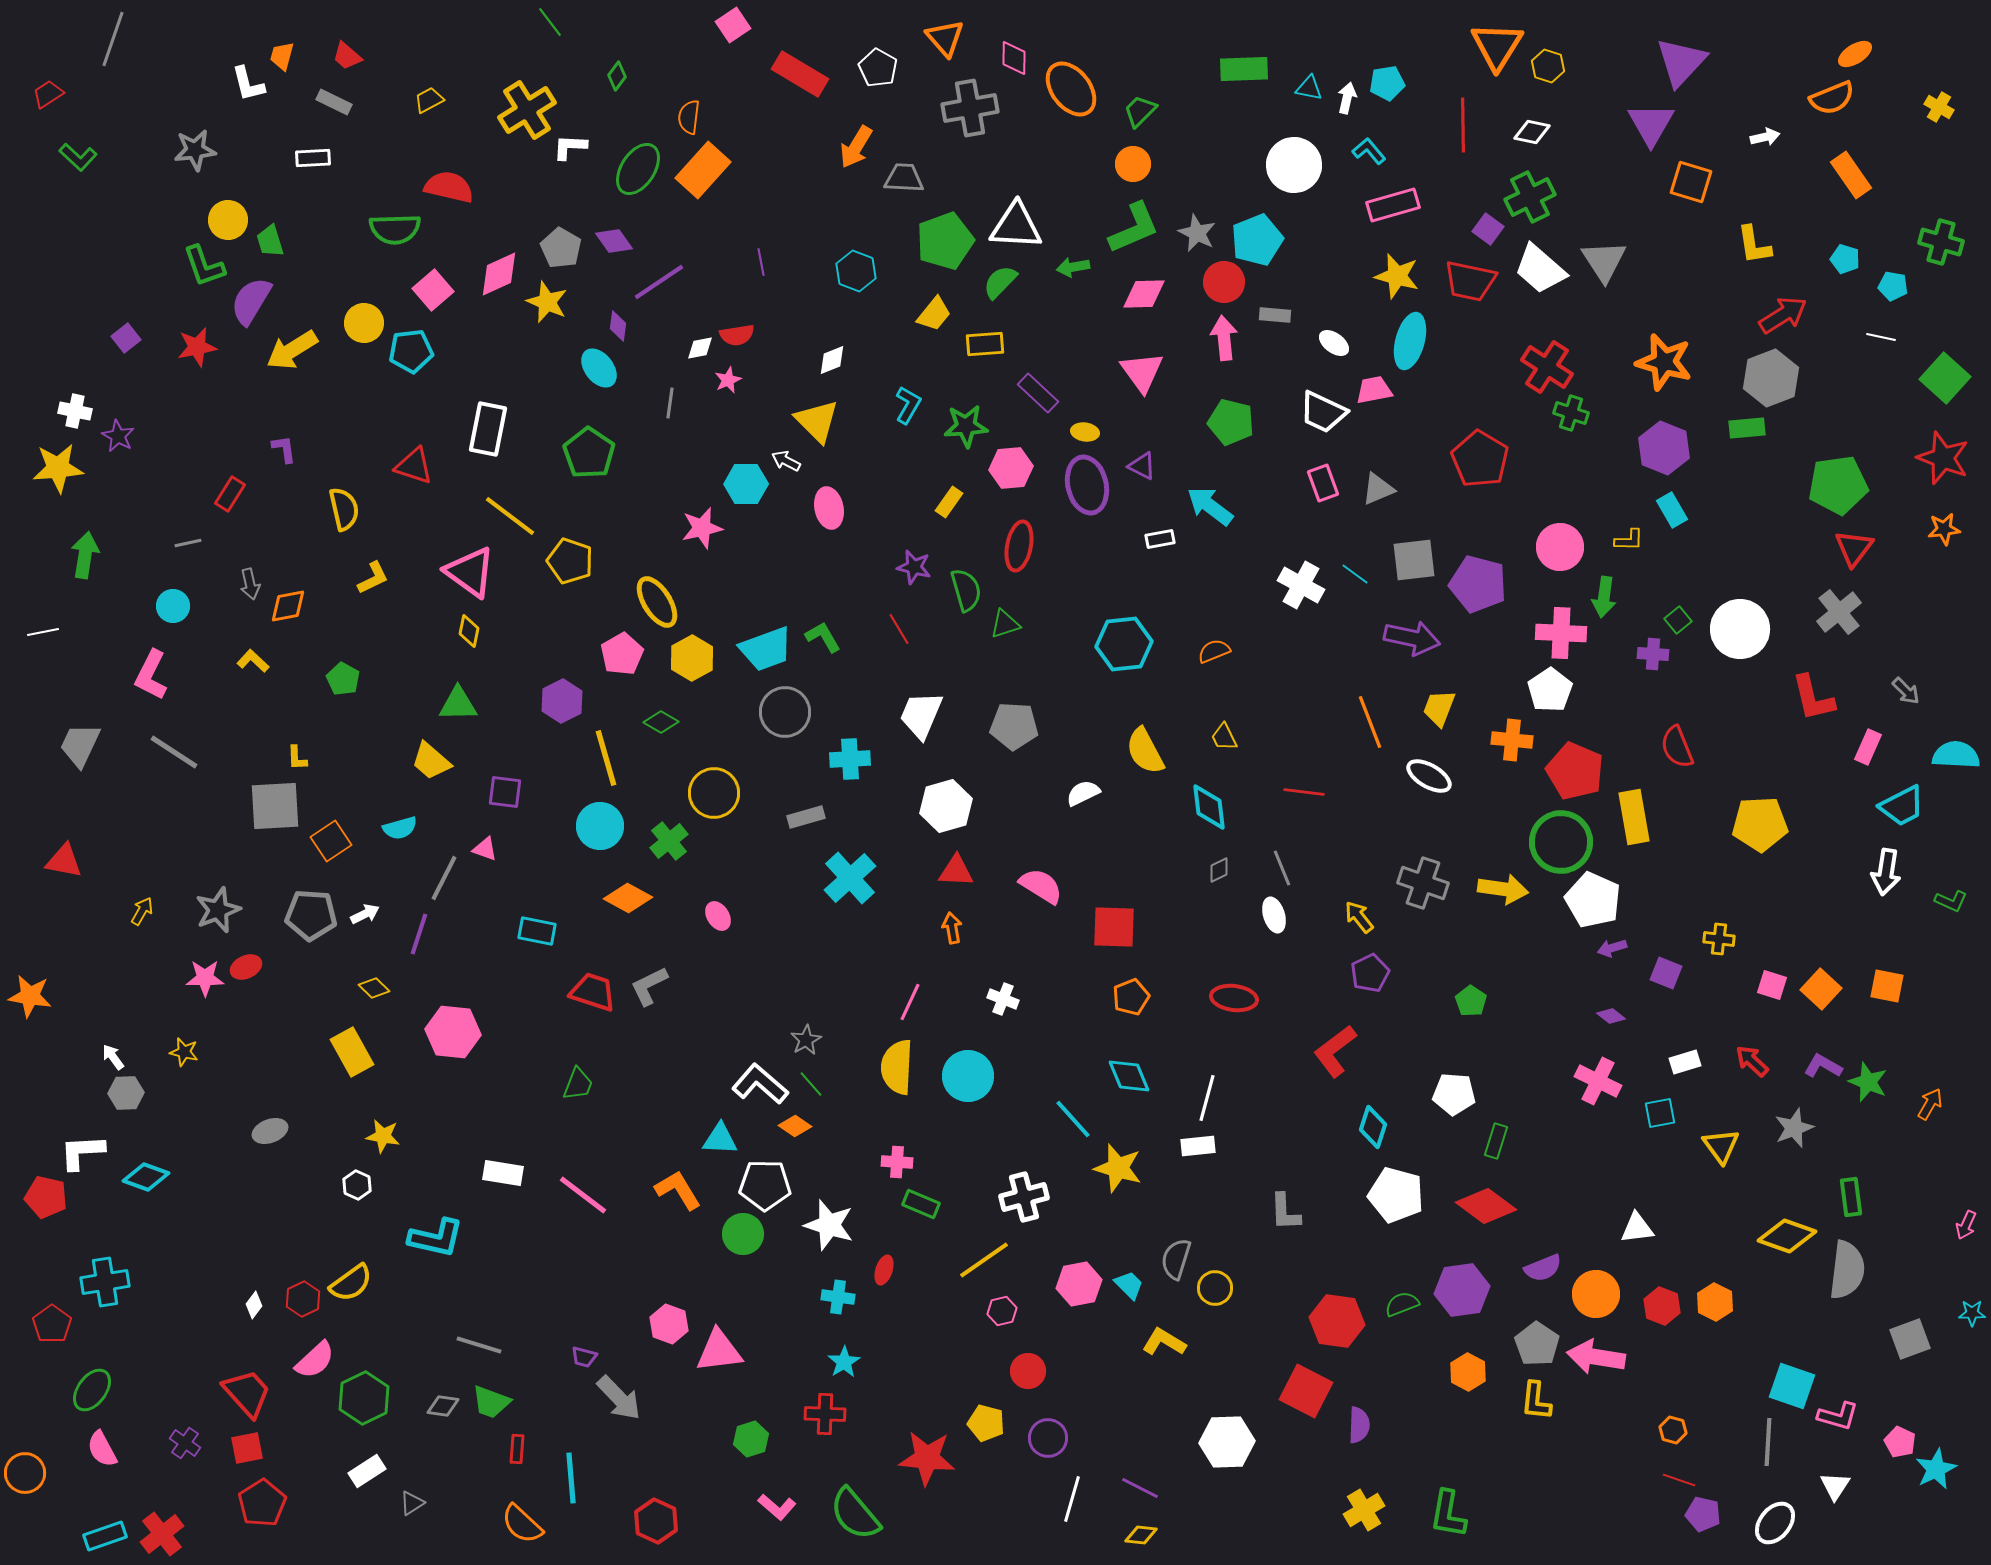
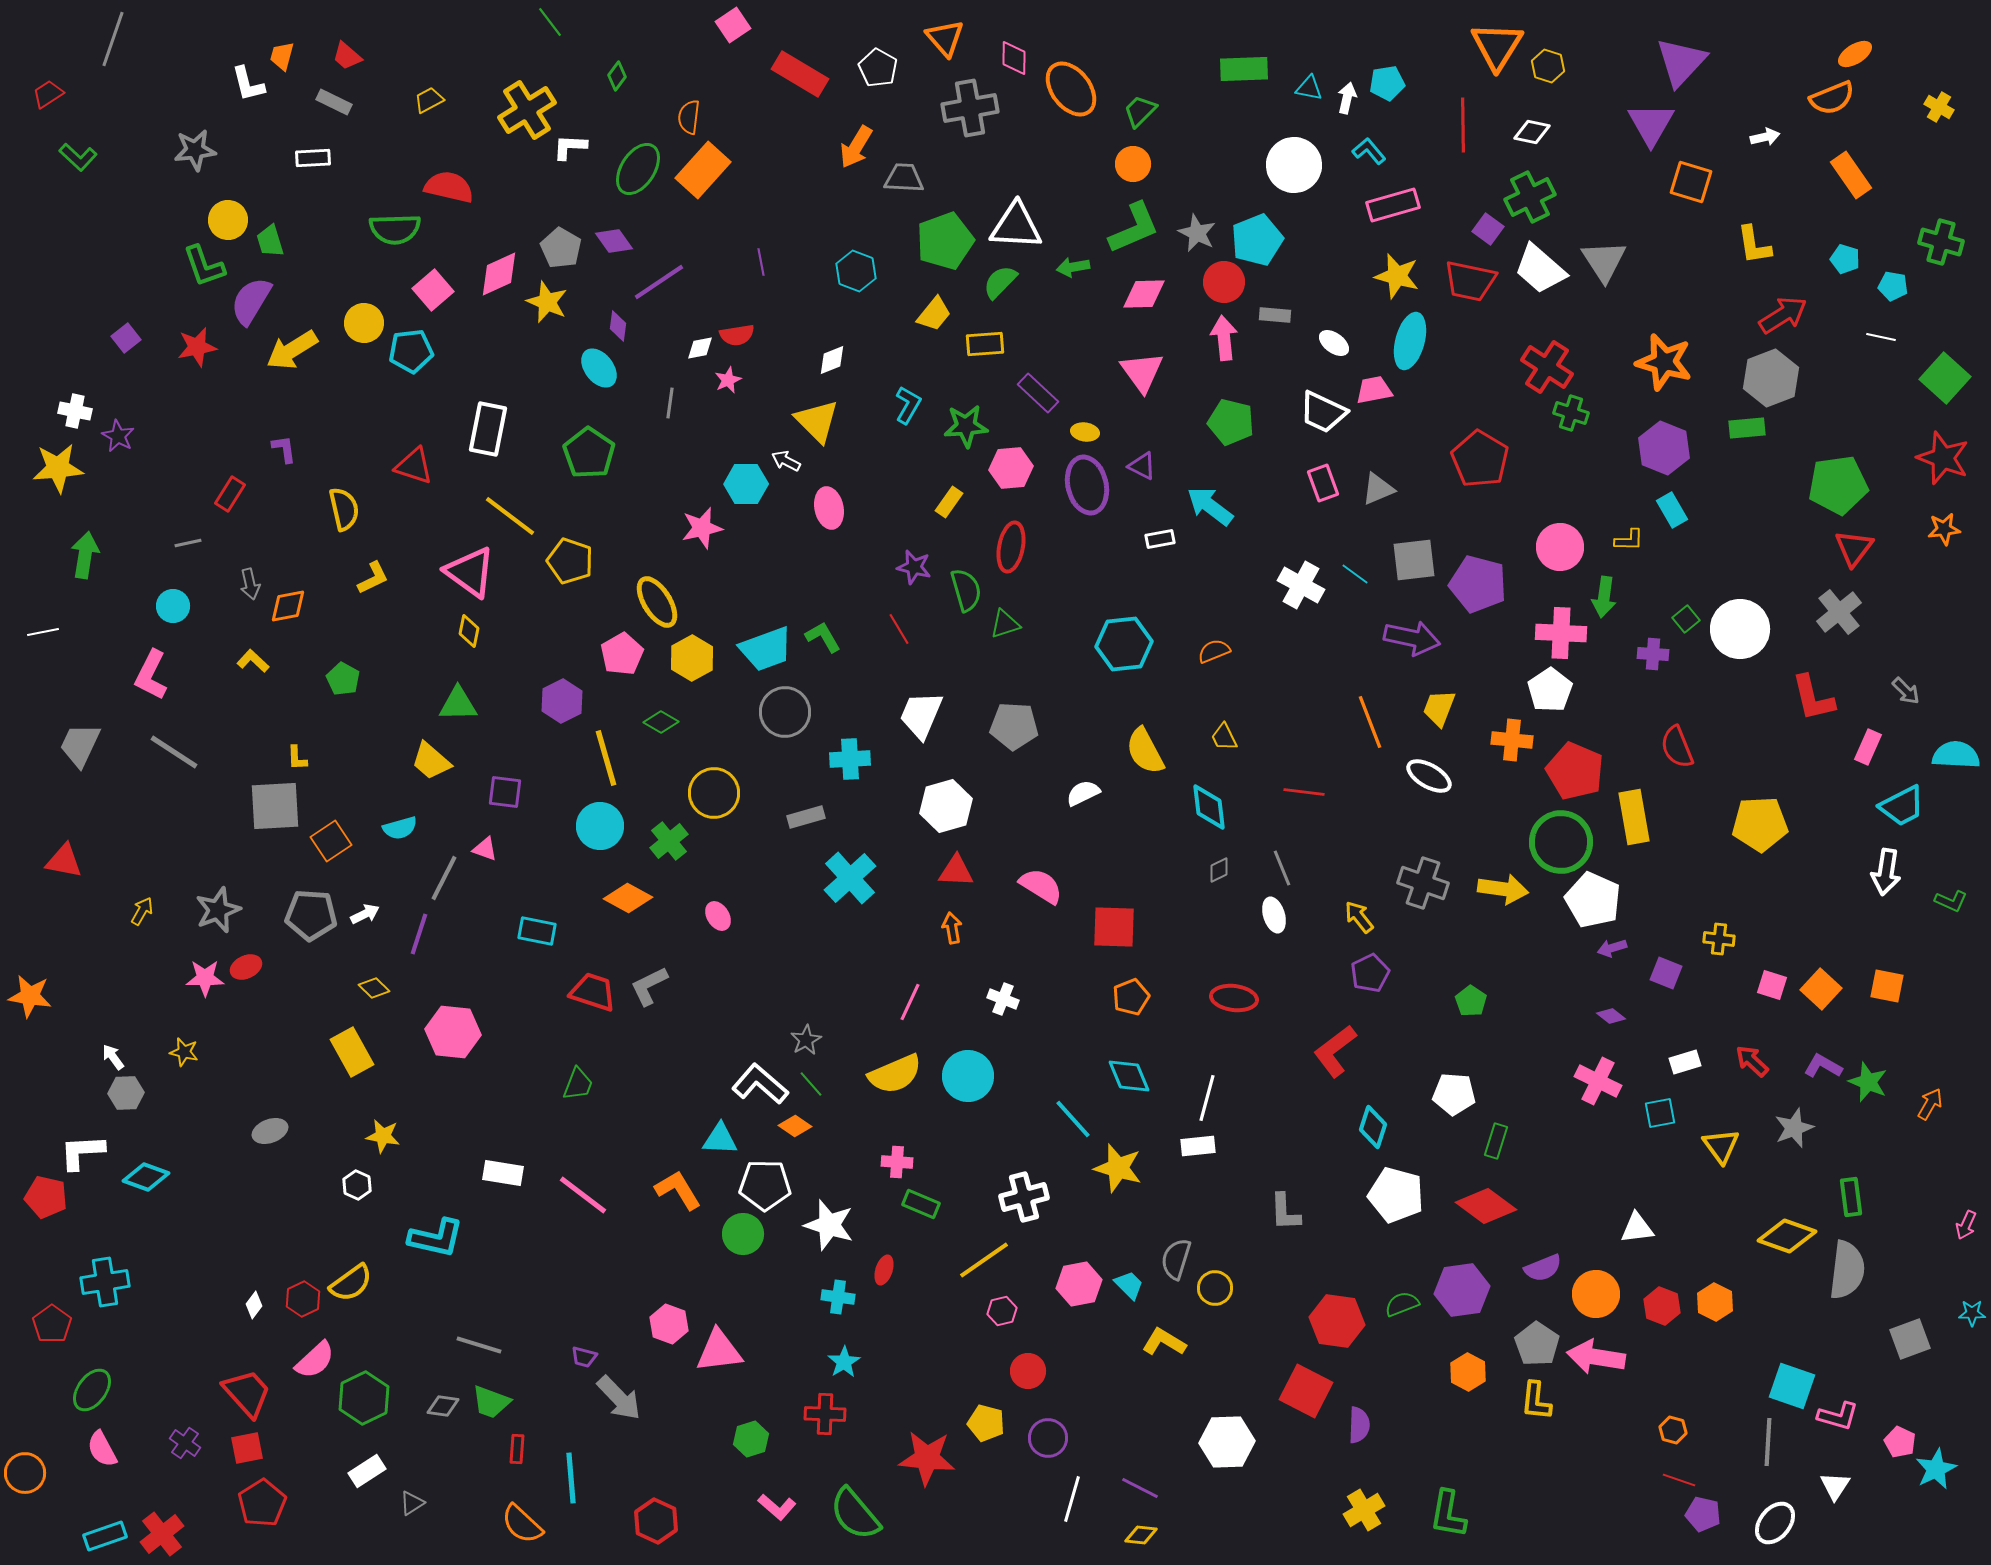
red ellipse at (1019, 546): moved 8 px left, 1 px down
green square at (1678, 620): moved 8 px right, 1 px up
yellow semicircle at (897, 1067): moved 2 px left, 7 px down; rotated 116 degrees counterclockwise
